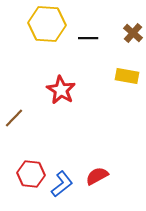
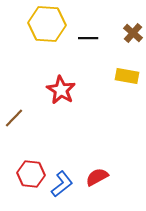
red semicircle: moved 1 px down
